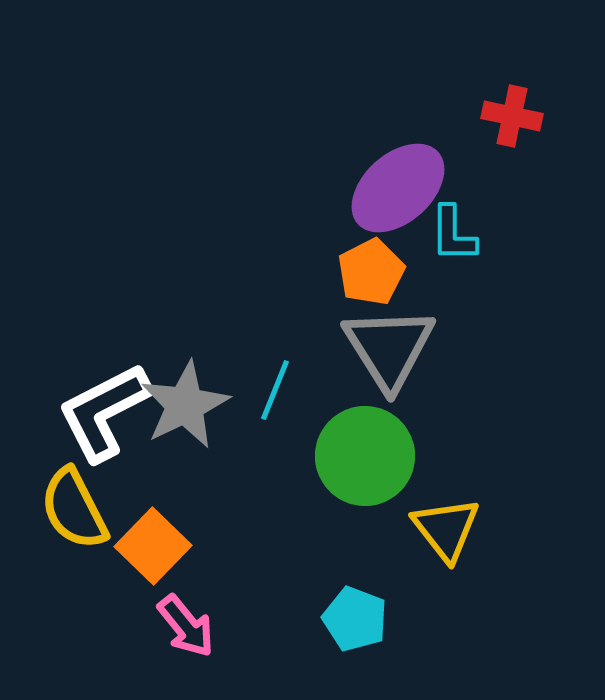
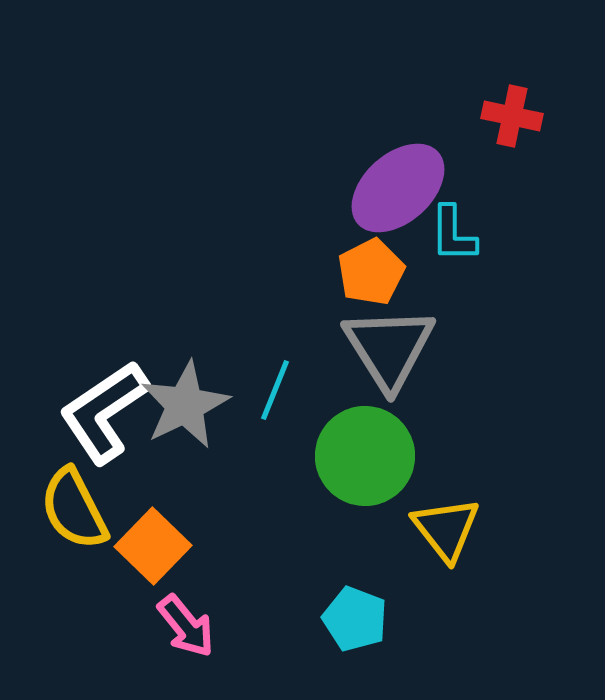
white L-shape: rotated 7 degrees counterclockwise
